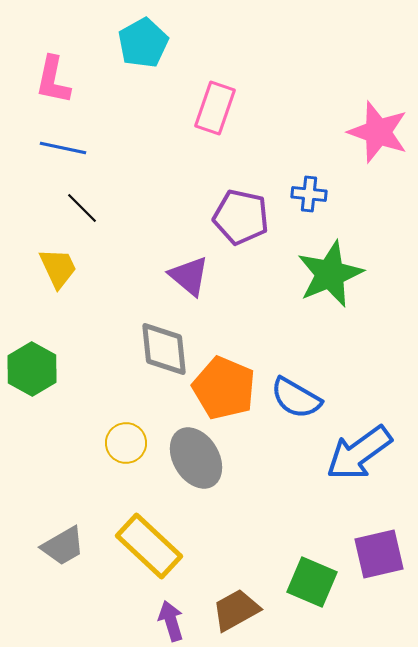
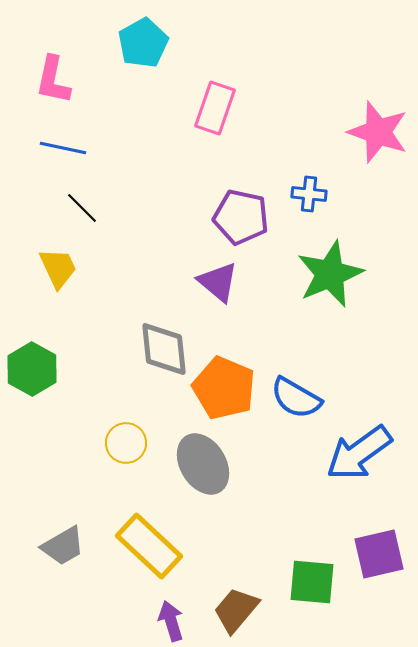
purple triangle: moved 29 px right, 6 px down
gray ellipse: moved 7 px right, 6 px down
green square: rotated 18 degrees counterclockwise
brown trapezoid: rotated 21 degrees counterclockwise
